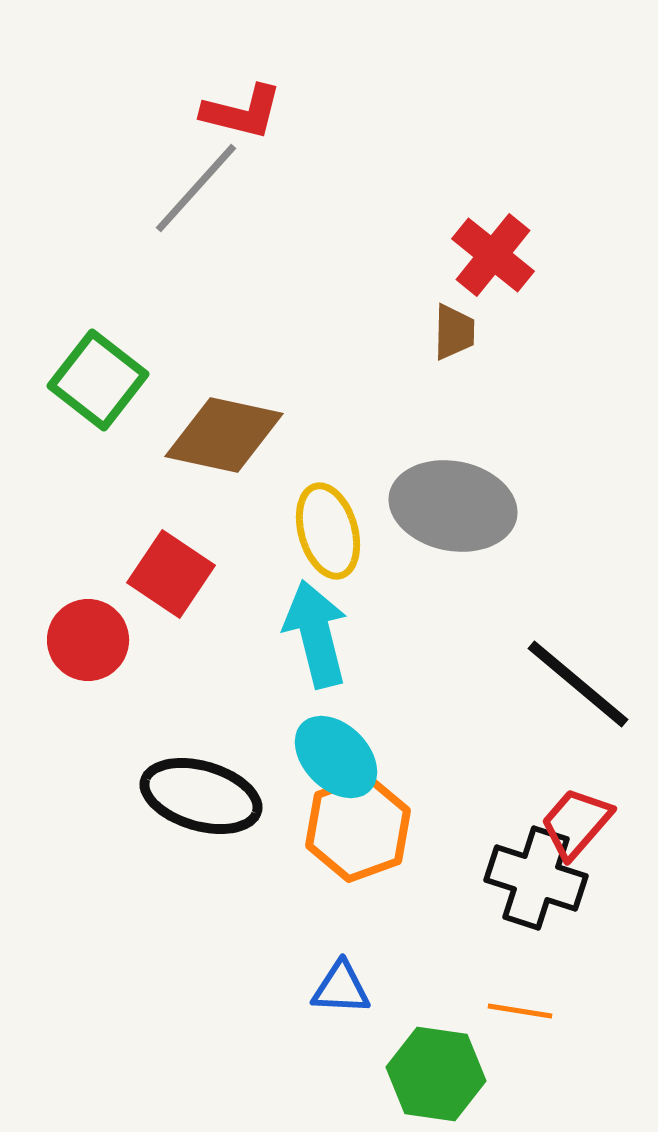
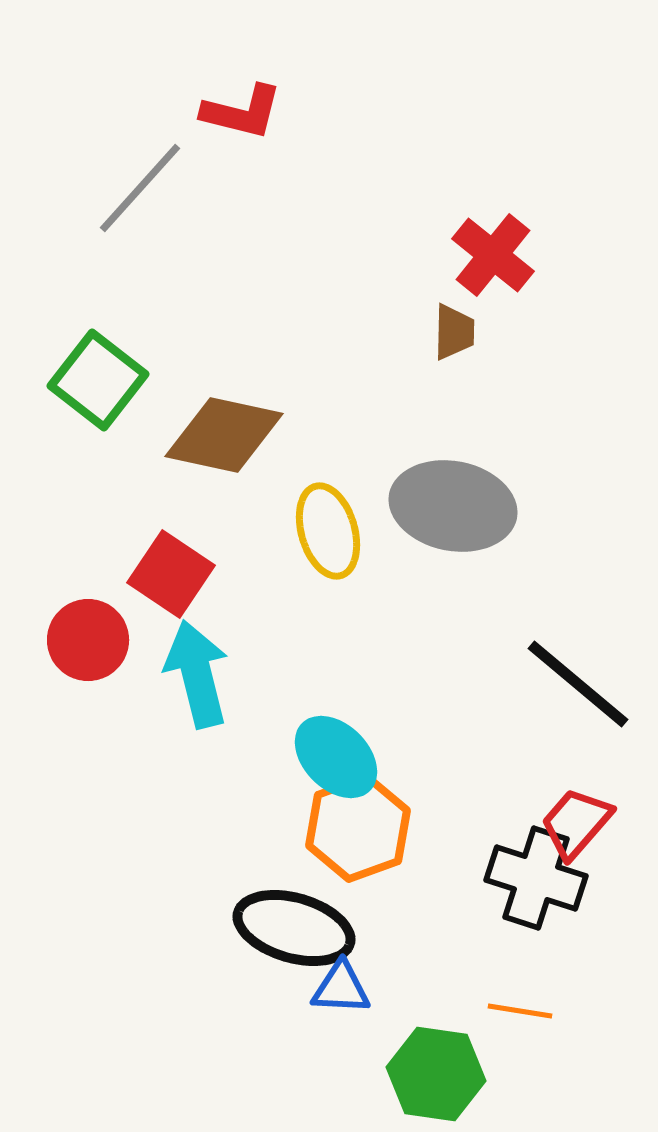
gray line: moved 56 px left
cyan arrow: moved 119 px left, 40 px down
black ellipse: moved 93 px right, 132 px down
